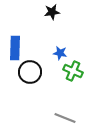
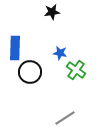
green cross: moved 3 px right, 1 px up; rotated 12 degrees clockwise
gray line: rotated 55 degrees counterclockwise
